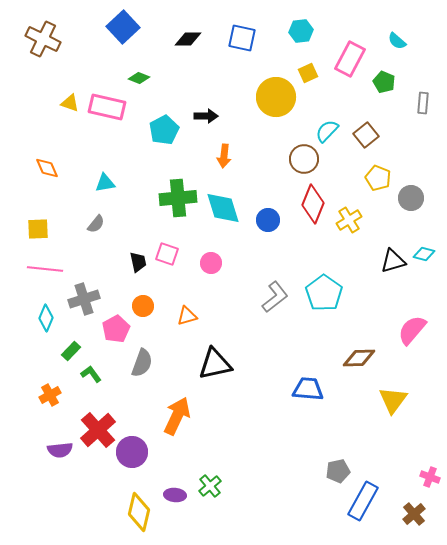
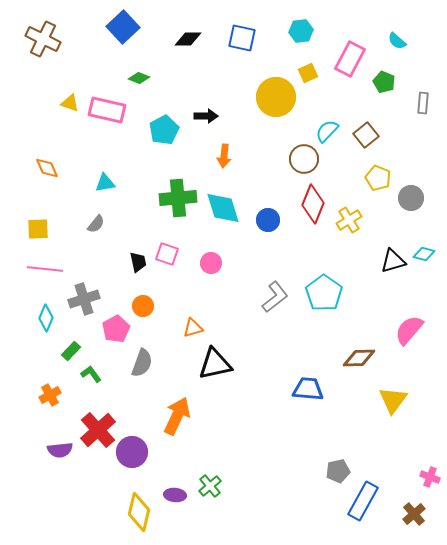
pink rectangle at (107, 107): moved 3 px down
orange triangle at (187, 316): moved 6 px right, 12 px down
pink semicircle at (412, 330): moved 3 px left
